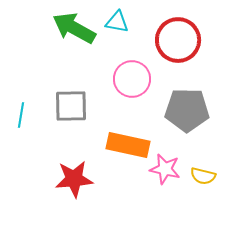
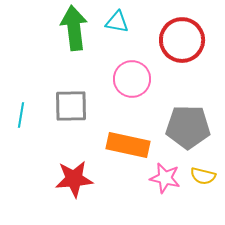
green arrow: rotated 54 degrees clockwise
red circle: moved 4 px right
gray pentagon: moved 1 px right, 17 px down
pink star: moved 9 px down
